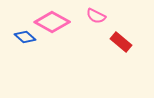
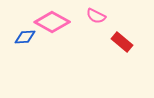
blue diamond: rotated 45 degrees counterclockwise
red rectangle: moved 1 px right
